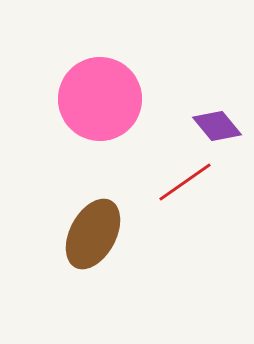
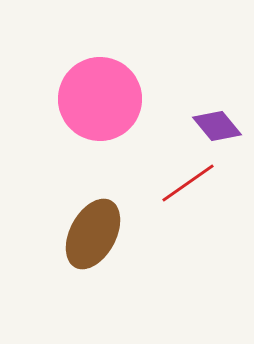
red line: moved 3 px right, 1 px down
